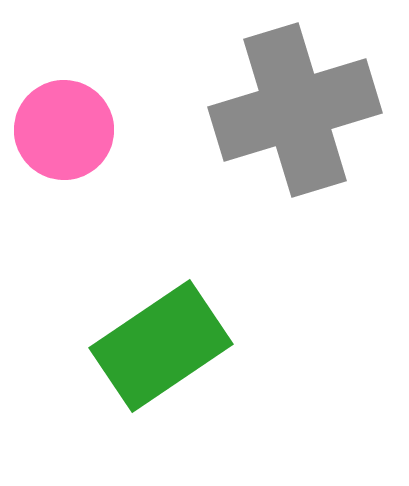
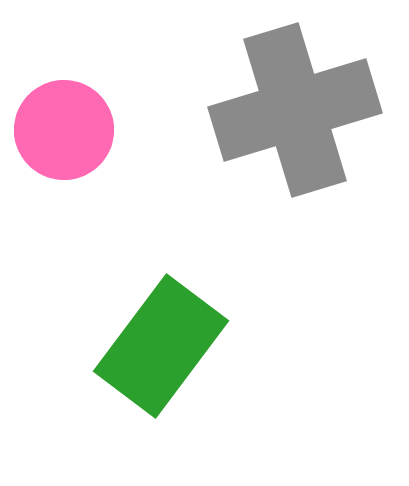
green rectangle: rotated 19 degrees counterclockwise
